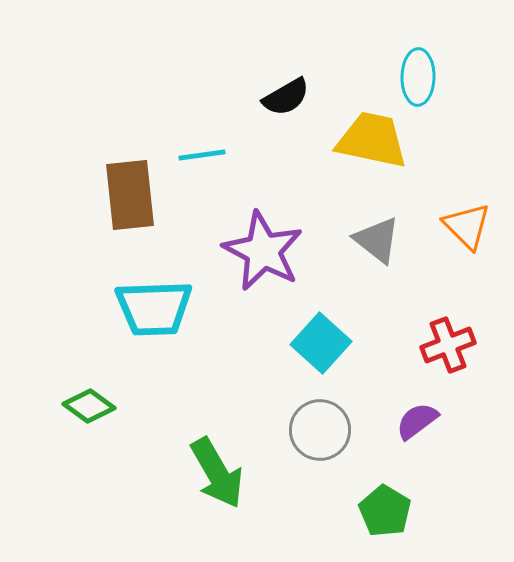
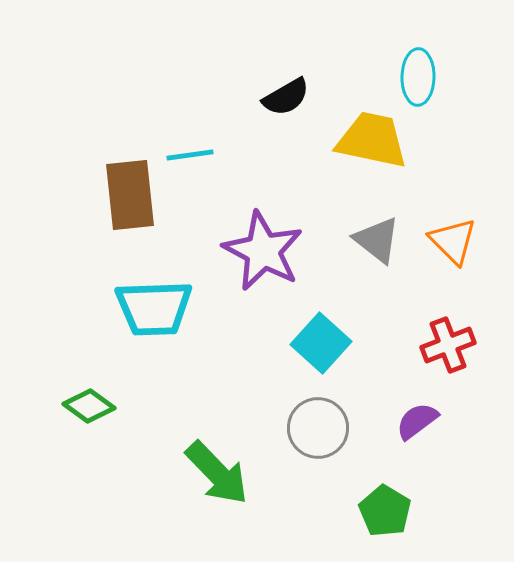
cyan line: moved 12 px left
orange triangle: moved 14 px left, 15 px down
gray circle: moved 2 px left, 2 px up
green arrow: rotated 14 degrees counterclockwise
